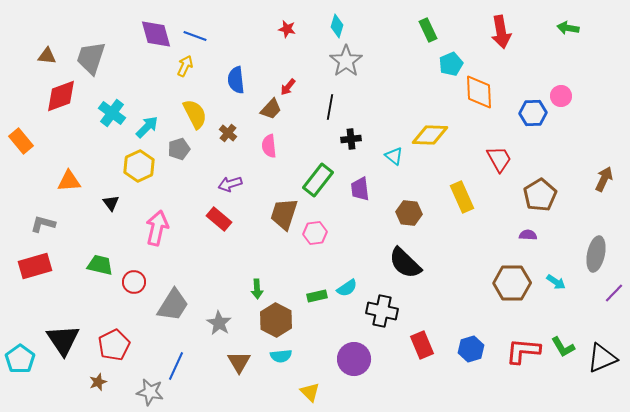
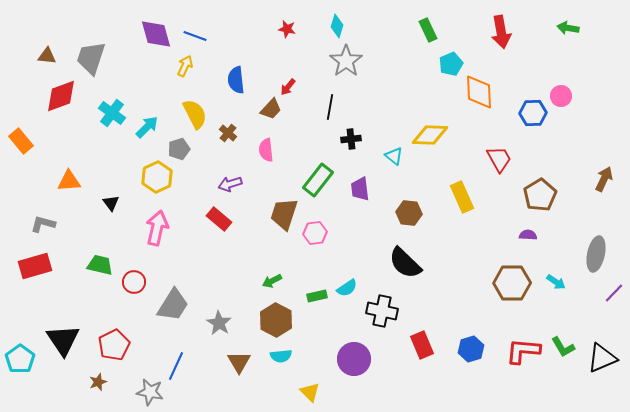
pink semicircle at (269, 146): moved 3 px left, 4 px down
yellow hexagon at (139, 166): moved 18 px right, 11 px down
green arrow at (257, 289): moved 15 px right, 8 px up; rotated 66 degrees clockwise
